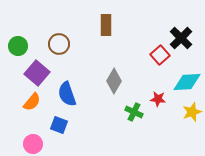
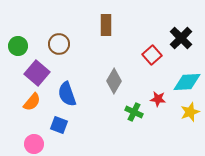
red square: moved 8 px left
yellow star: moved 2 px left
pink circle: moved 1 px right
